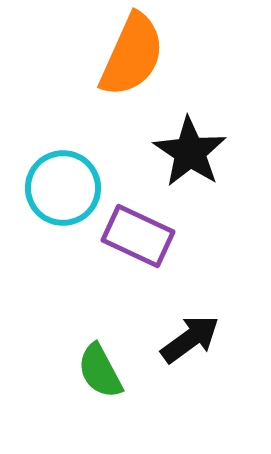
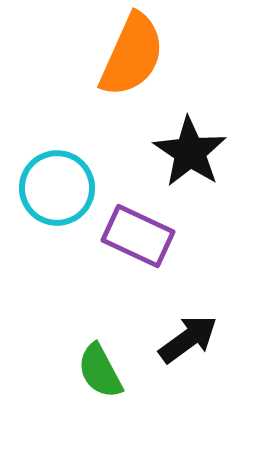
cyan circle: moved 6 px left
black arrow: moved 2 px left
